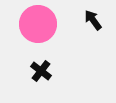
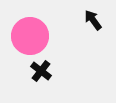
pink circle: moved 8 px left, 12 px down
